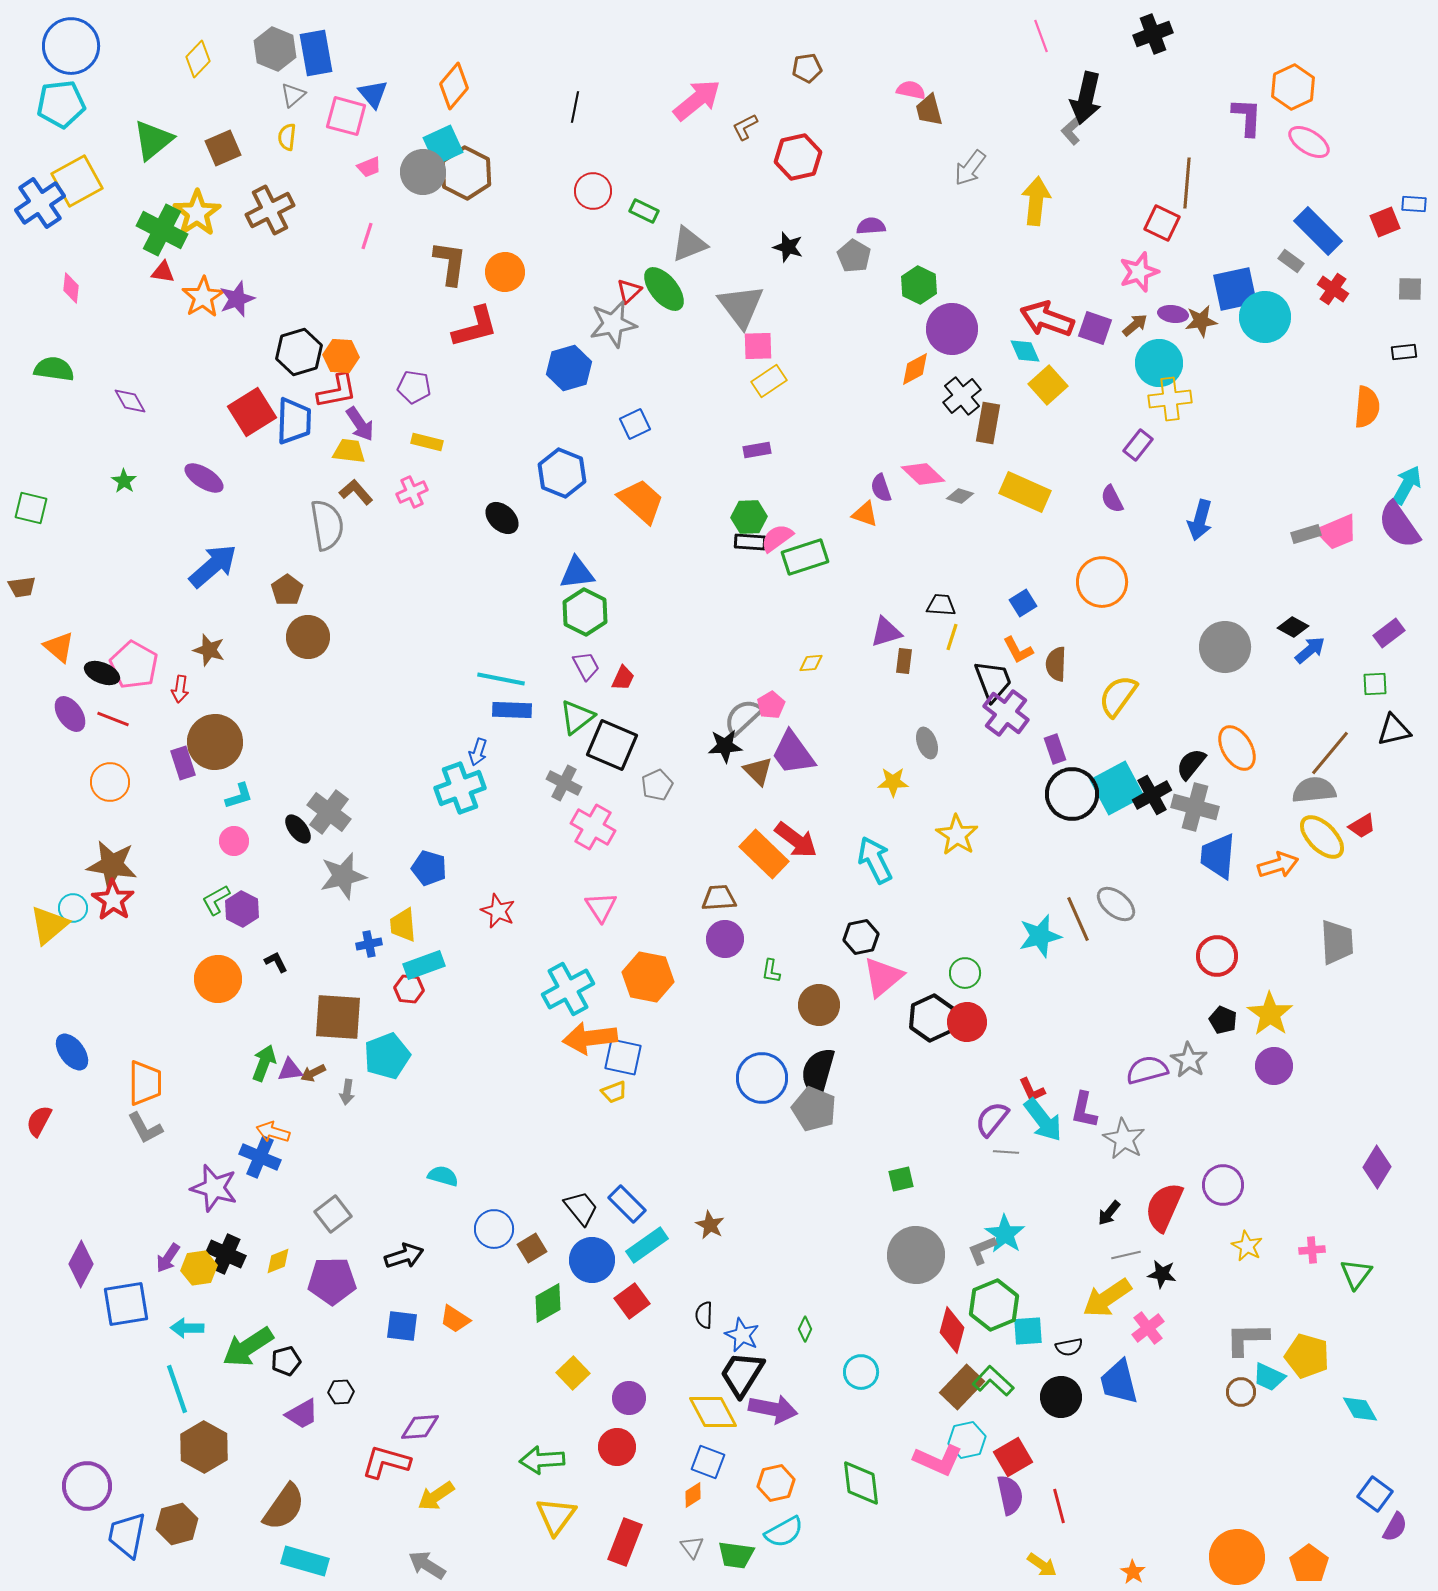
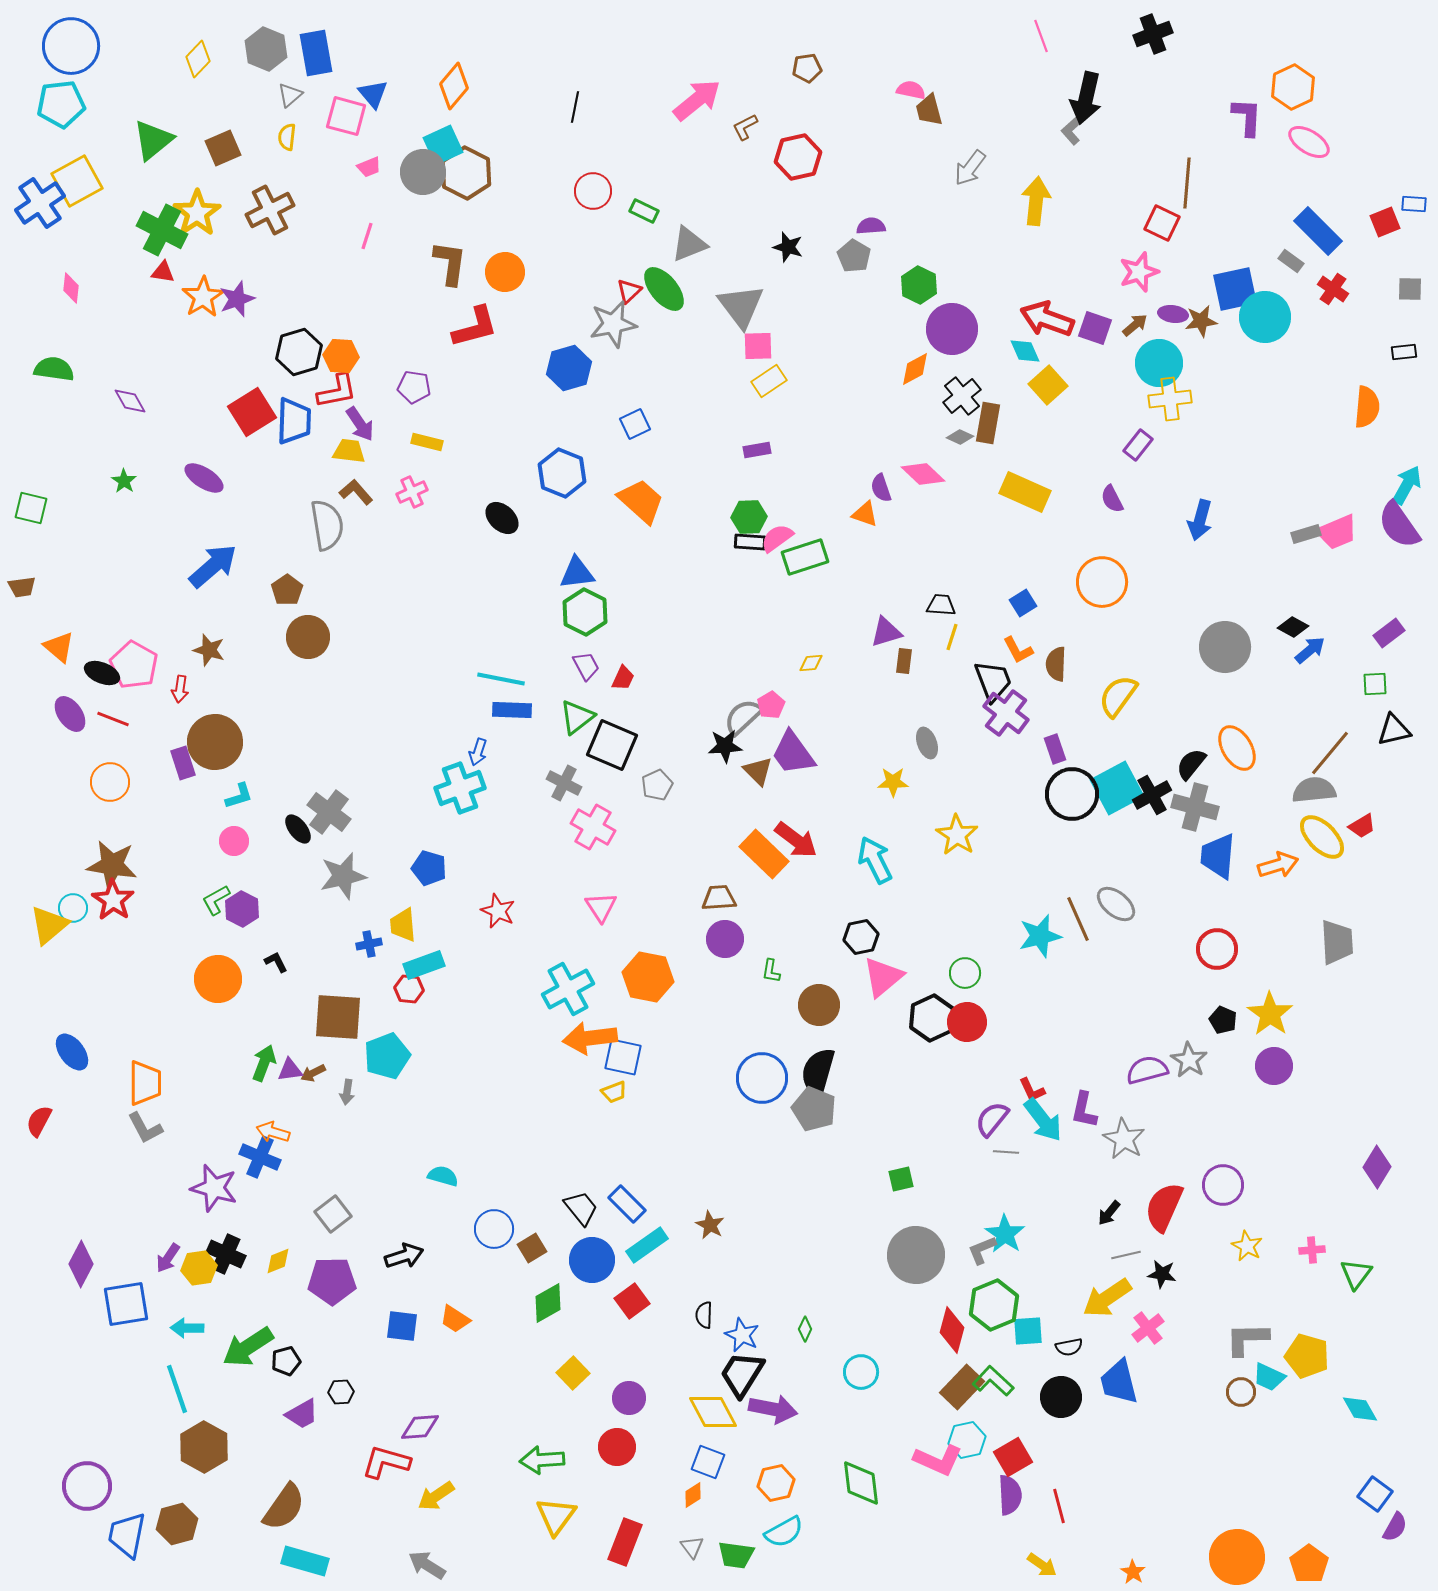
gray hexagon at (275, 49): moved 9 px left
gray triangle at (293, 95): moved 3 px left
gray diamond at (960, 496): moved 59 px up; rotated 8 degrees clockwise
red circle at (1217, 956): moved 7 px up
purple semicircle at (1010, 1495): rotated 9 degrees clockwise
